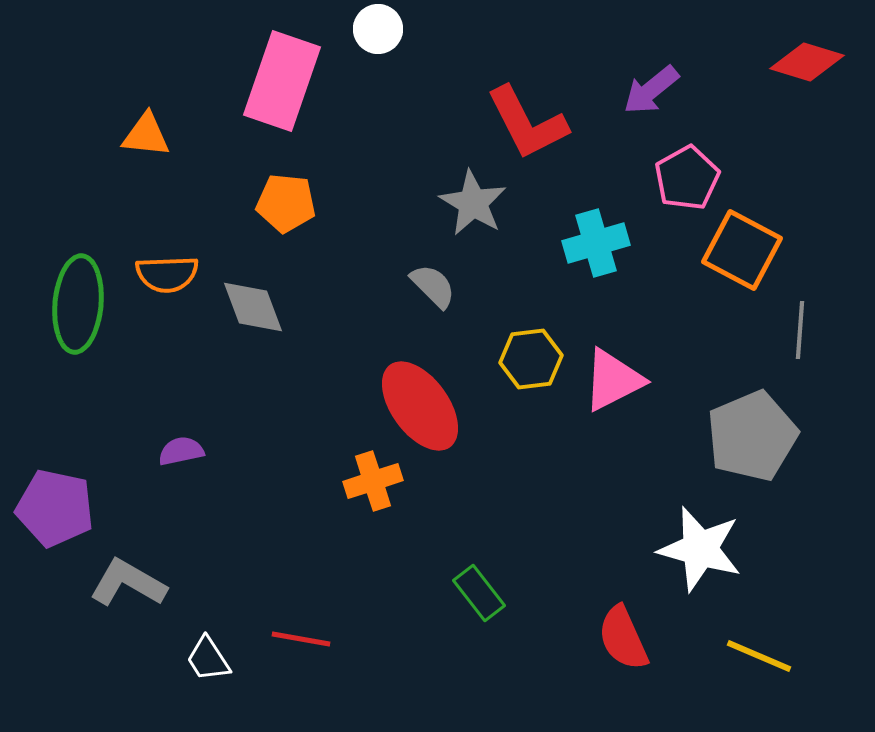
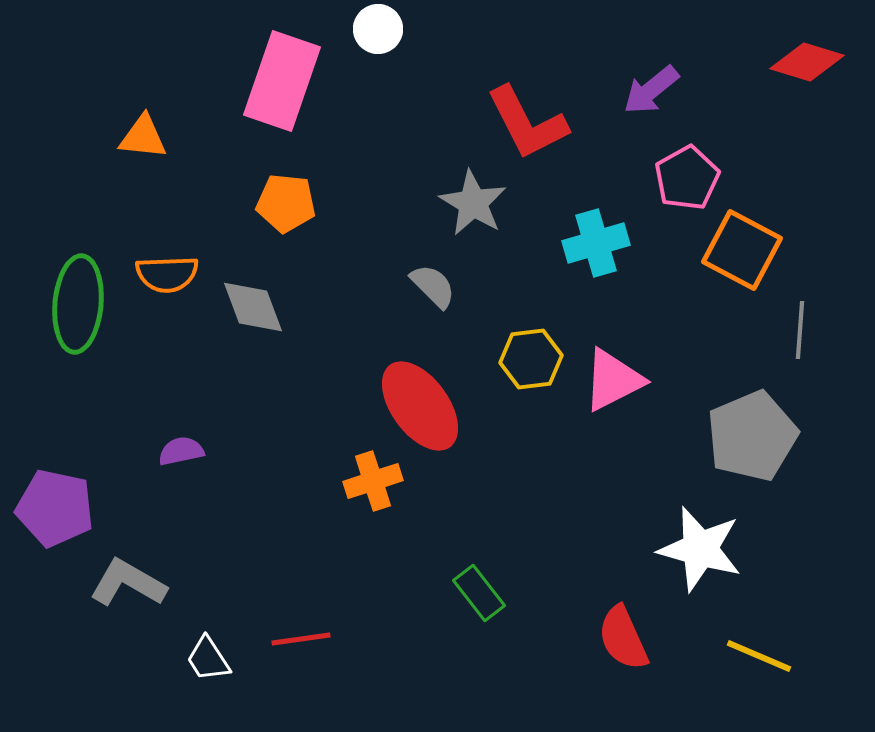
orange triangle: moved 3 px left, 2 px down
red line: rotated 18 degrees counterclockwise
